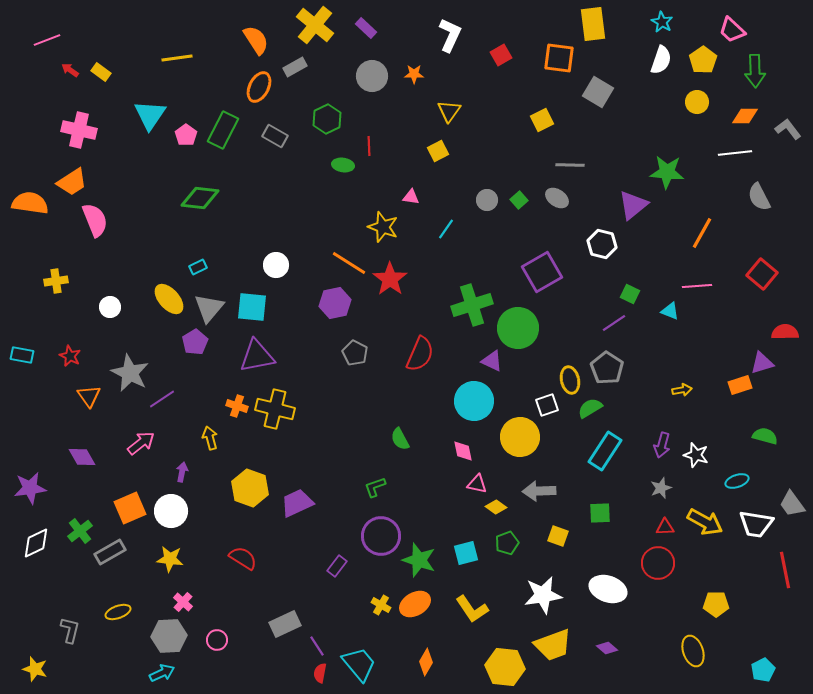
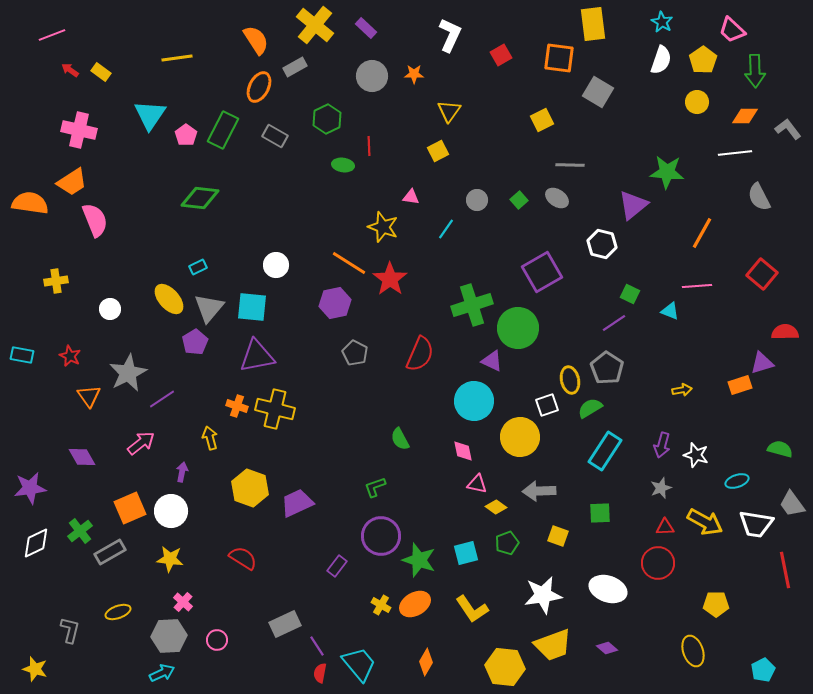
pink line at (47, 40): moved 5 px right, 5 px up
gray circle at (487, 200): moved 10 px left
white circle at (110, 307): moved 2 px down
gray star at (130, 373): moved 2 px left; rotated 18 degrees clockwise
green semicircle at (765, 436): moved 15 px right, 13 px down
